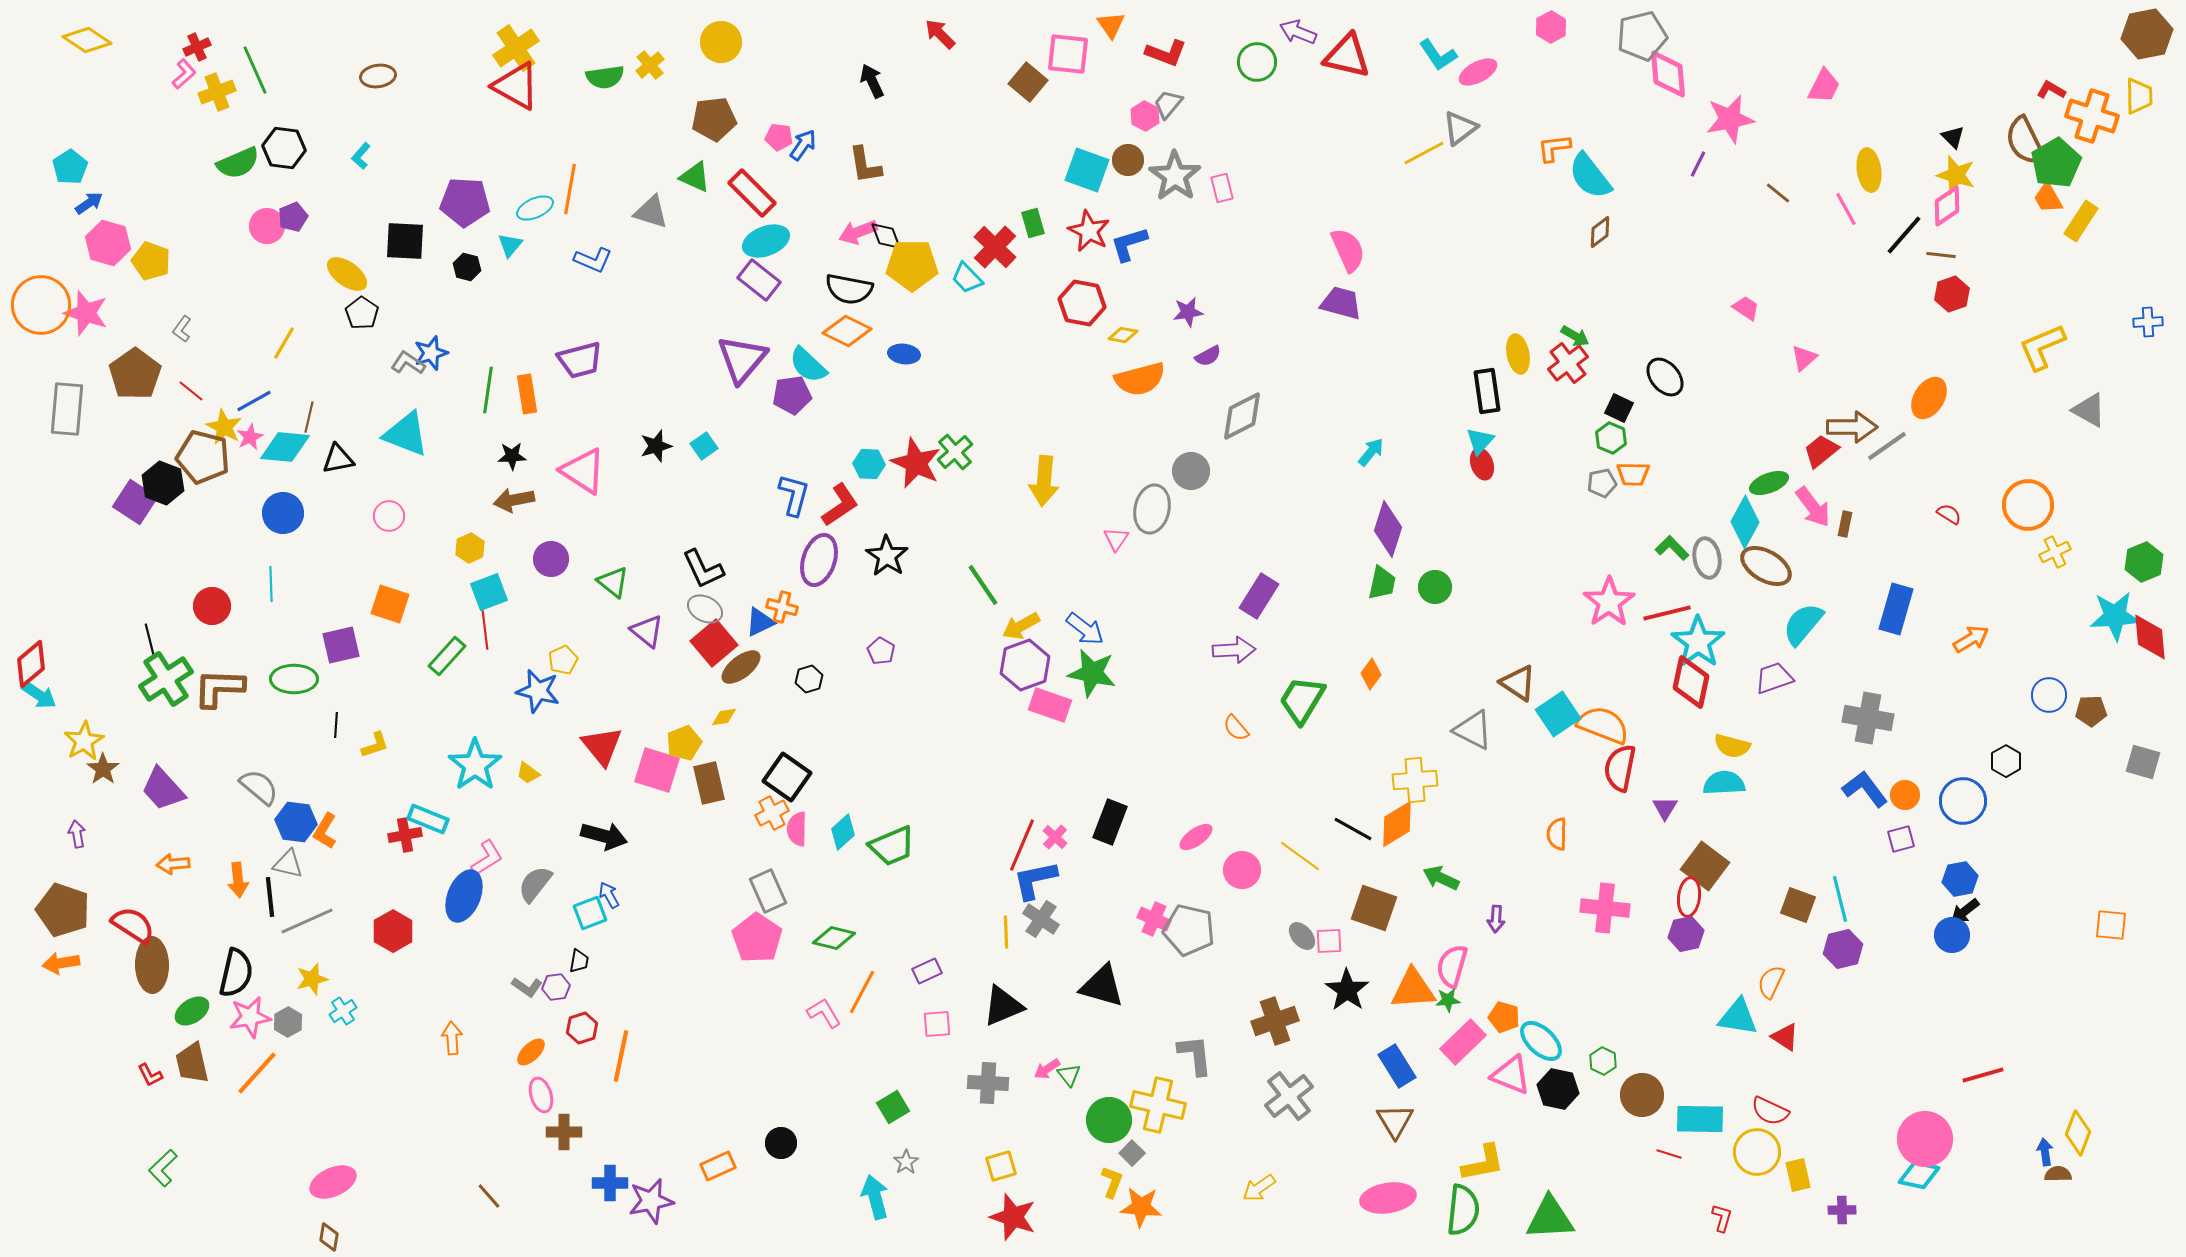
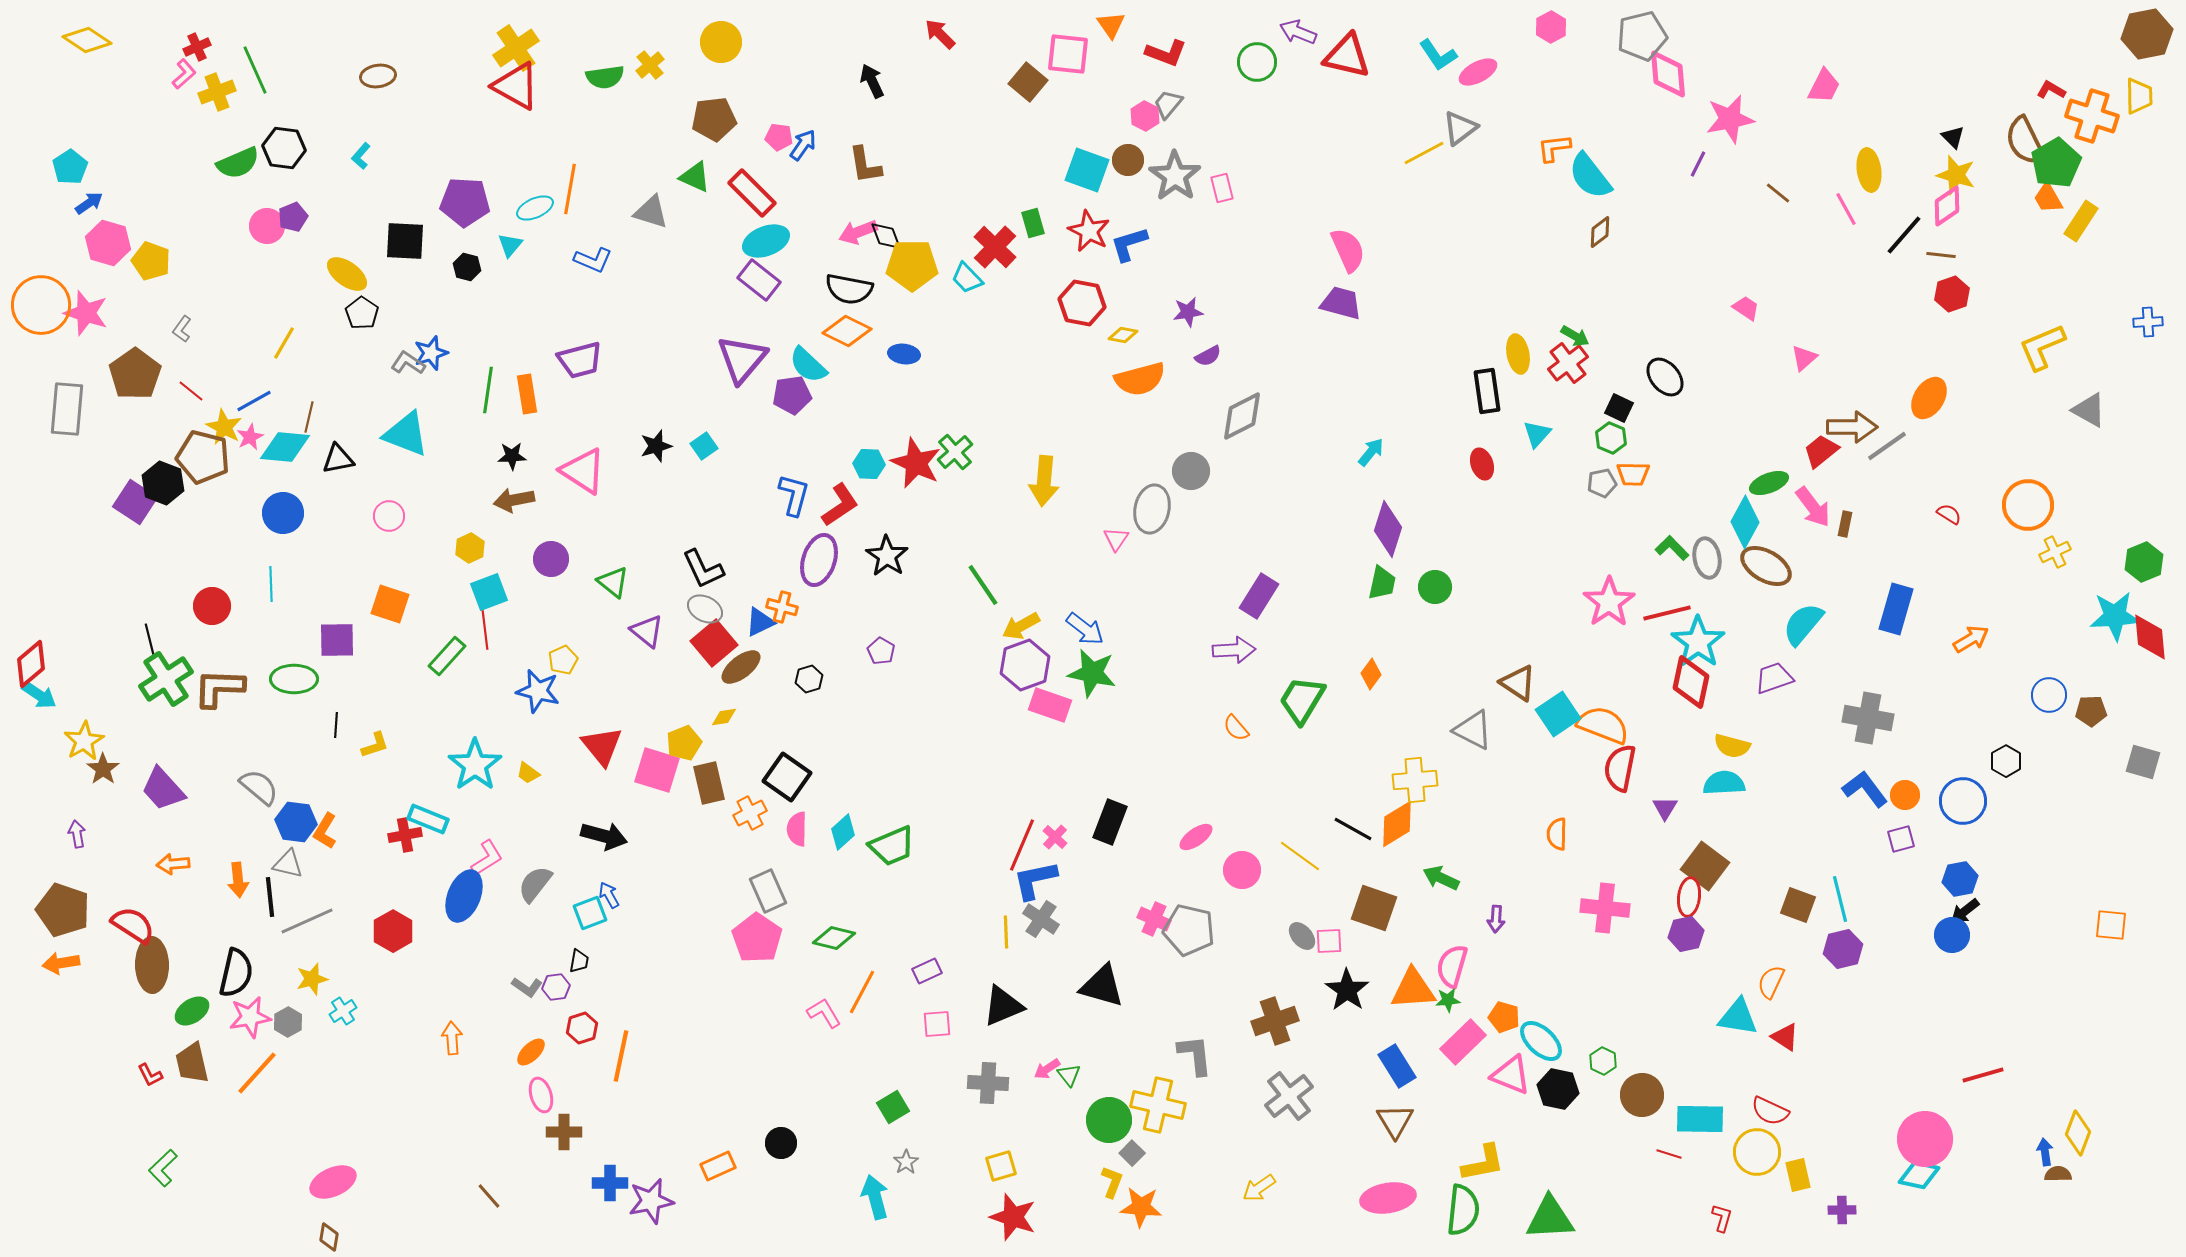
cyan triangle at (1480, 441): moved 57 px right, 7 px up
purple square at (341, 645): moved 4 px left, 5 px up; rotated 12 degrees clockwise
orange cross at (772, 813): moved 22 px left
